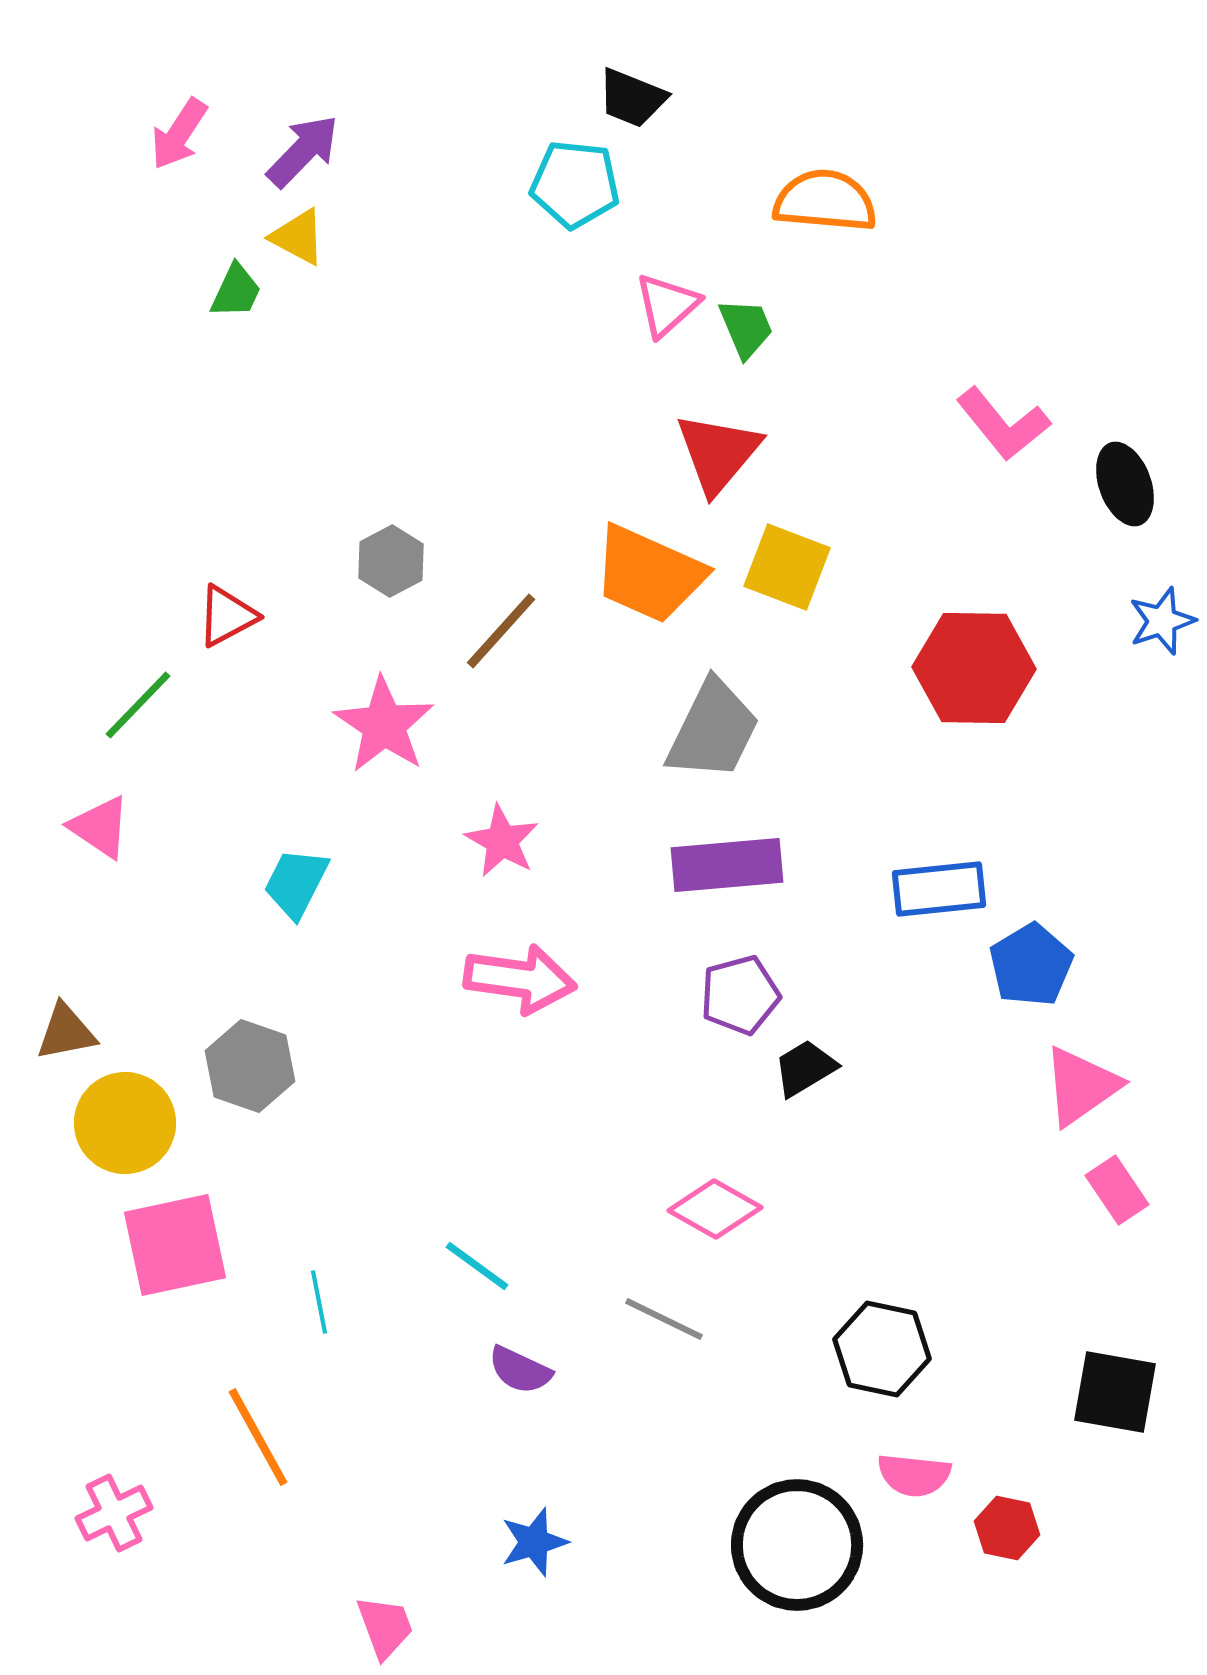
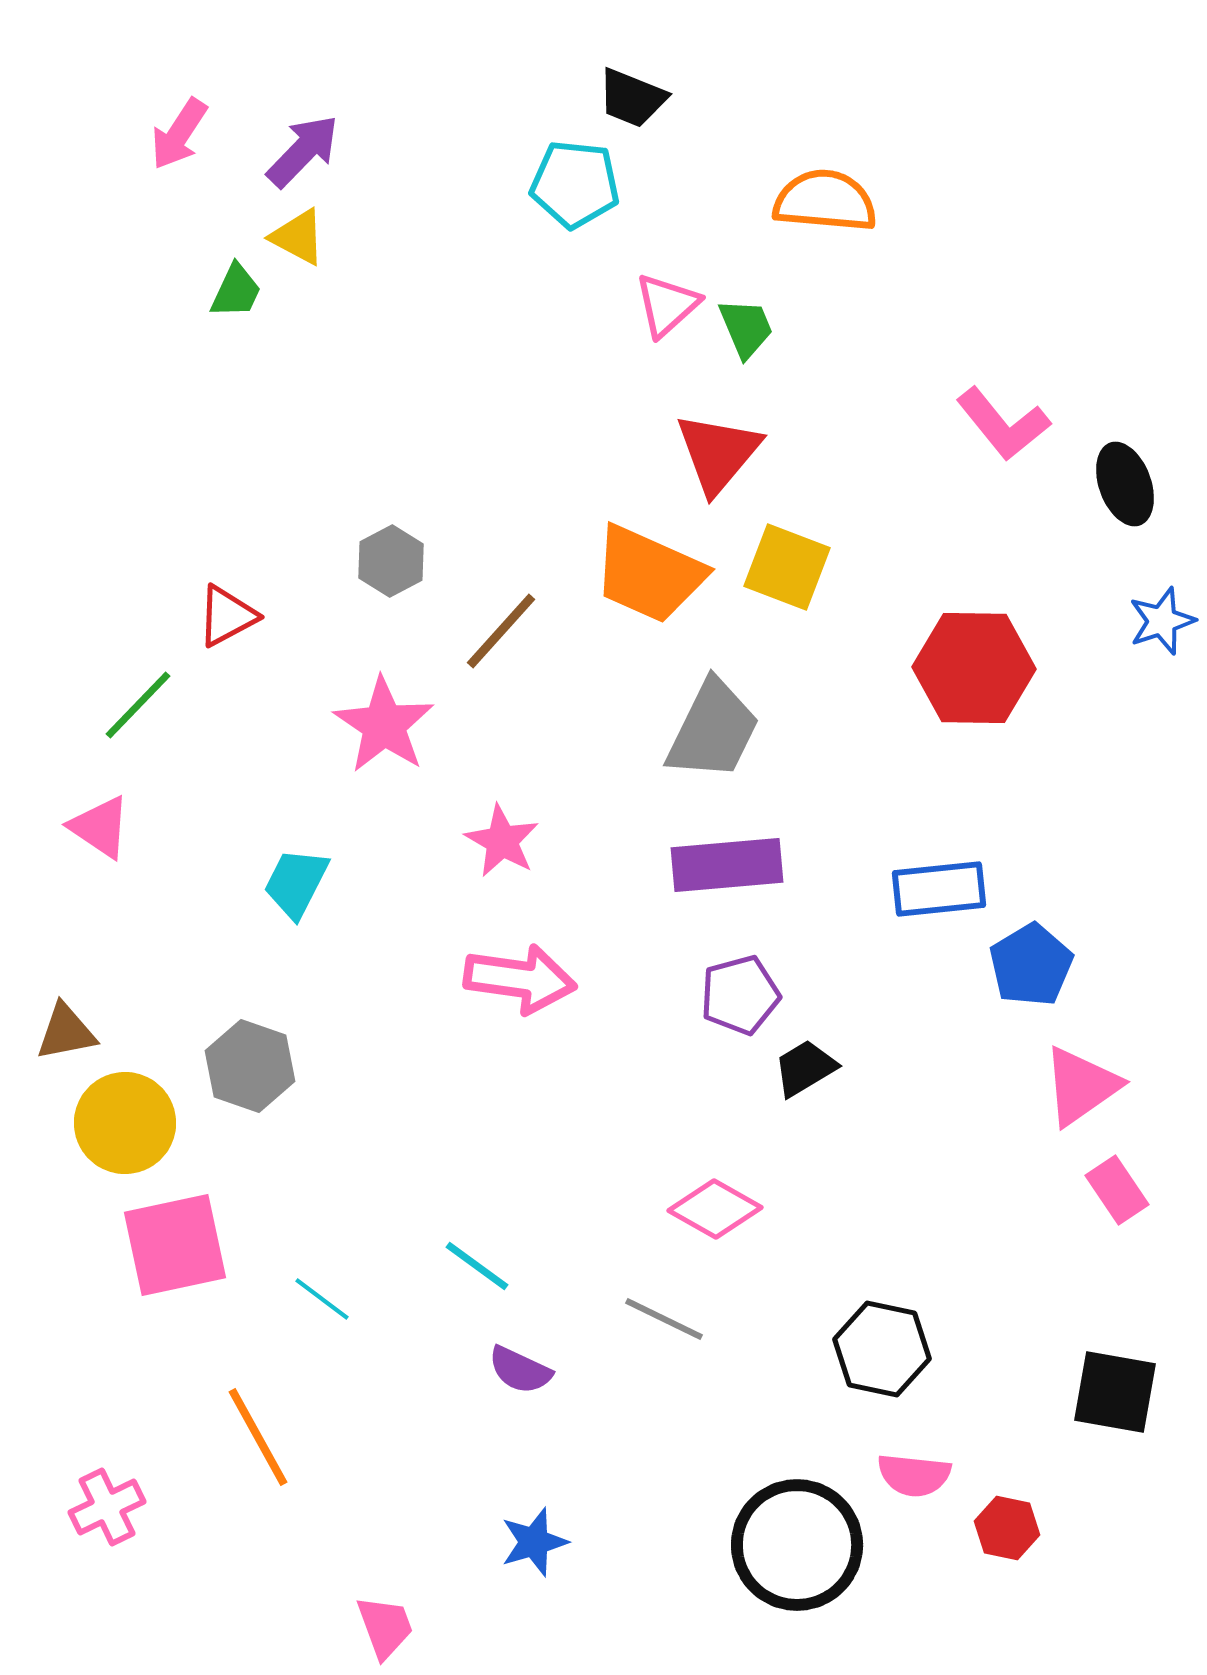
cyan line at (319, 1302): moved 3 px right, 3 px up; rotated 42 degrees counterclockwise
pink cross at (114, 1513): moved 7 px left, 6 px up
